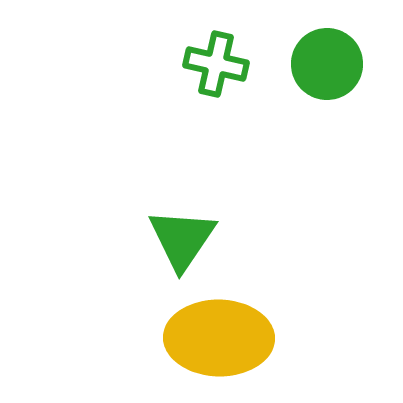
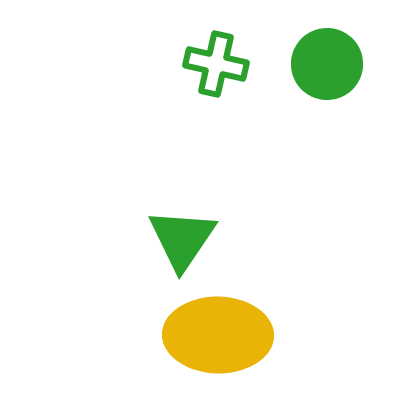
yellow ellipse: moved 1 px left, 3 px up
